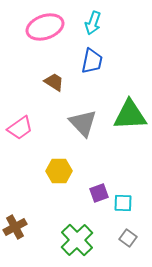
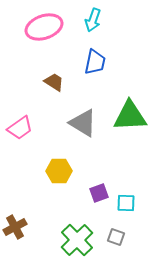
cyan arrow: moved 3 px up
pink ellipse: moved 1 px left
blue trapezoid: moved 3 px right, 1 px down
green triangle: moved 1 px down
gray triangle: rotated 16 degrees counterclockwise
cyan square: moved 3 px right
gray square: moved 12 px left, 1 px up; rotated 18 degrees counterclockwise
